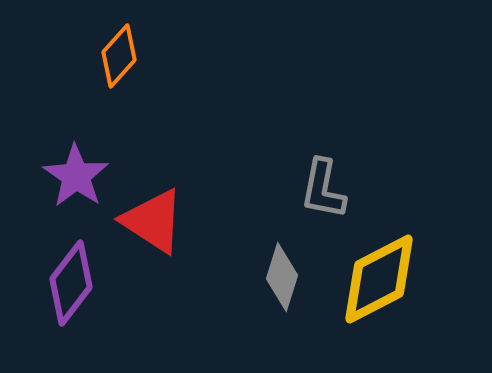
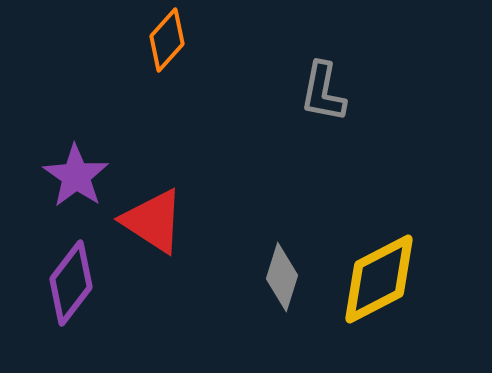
orange diamond: moved 48 px right, 16 px up
gray L-shape: moved 97 px up
